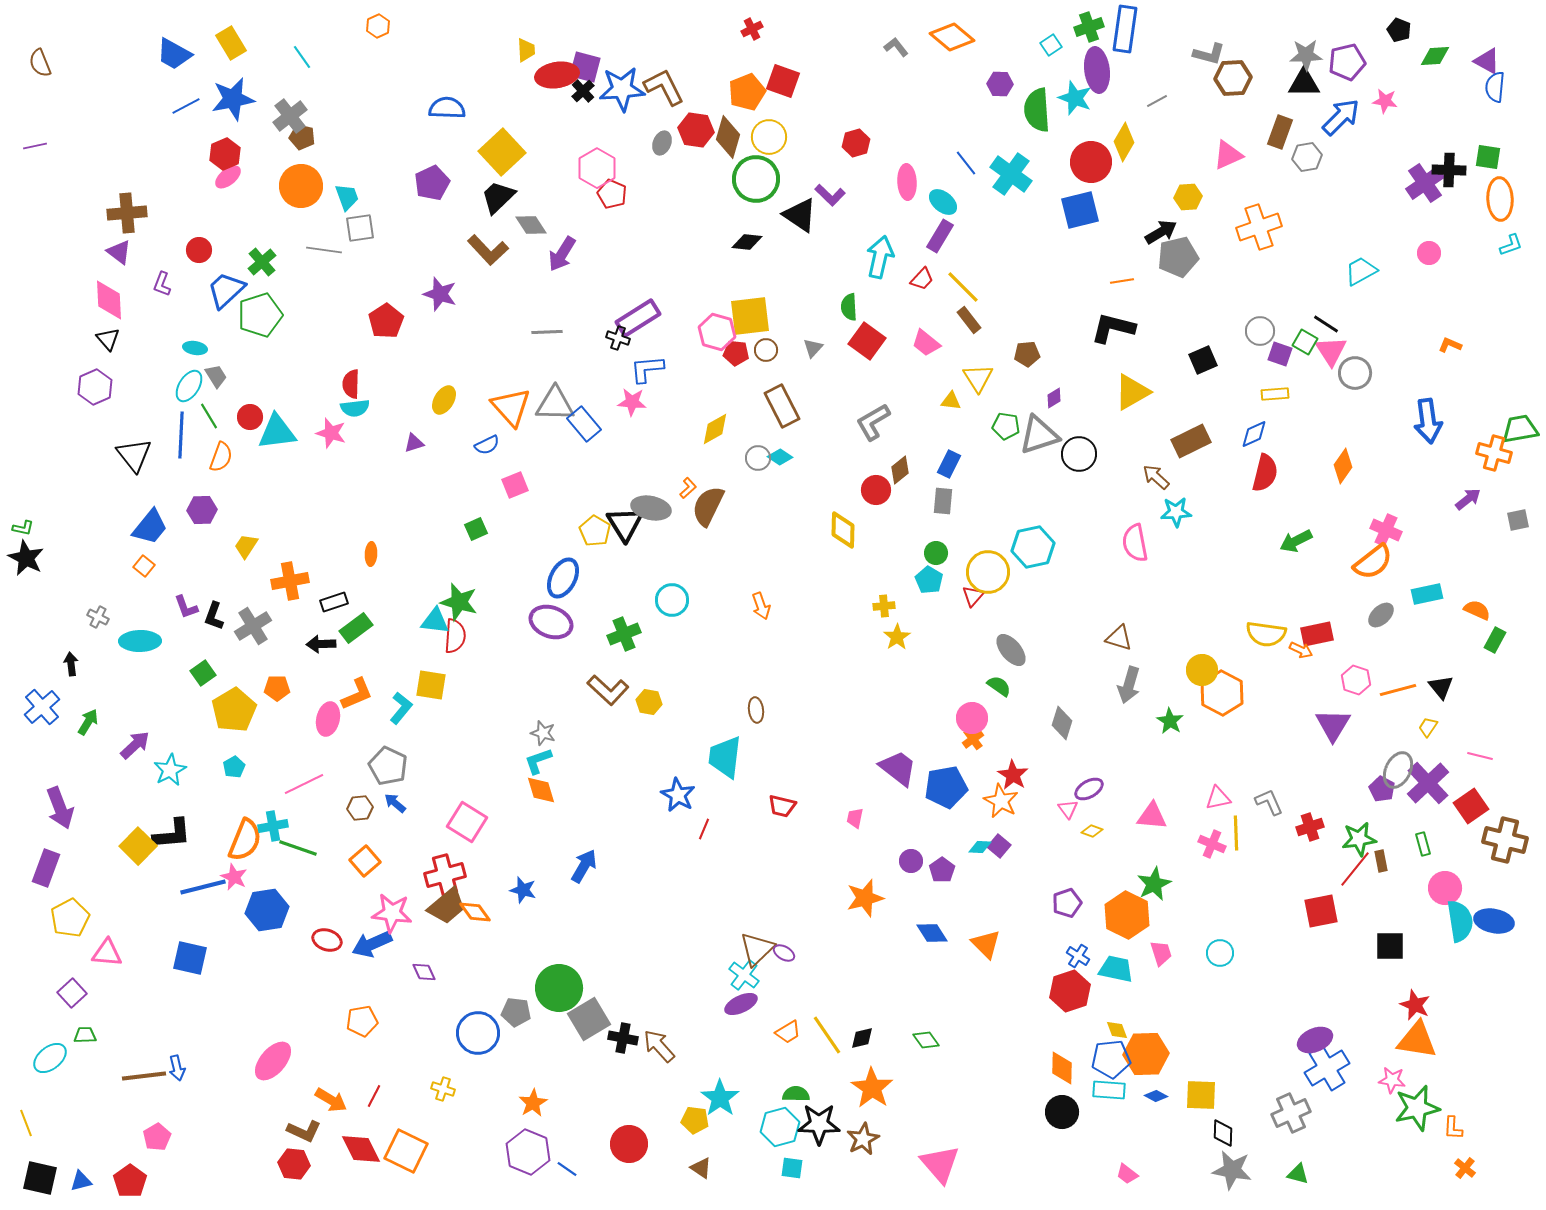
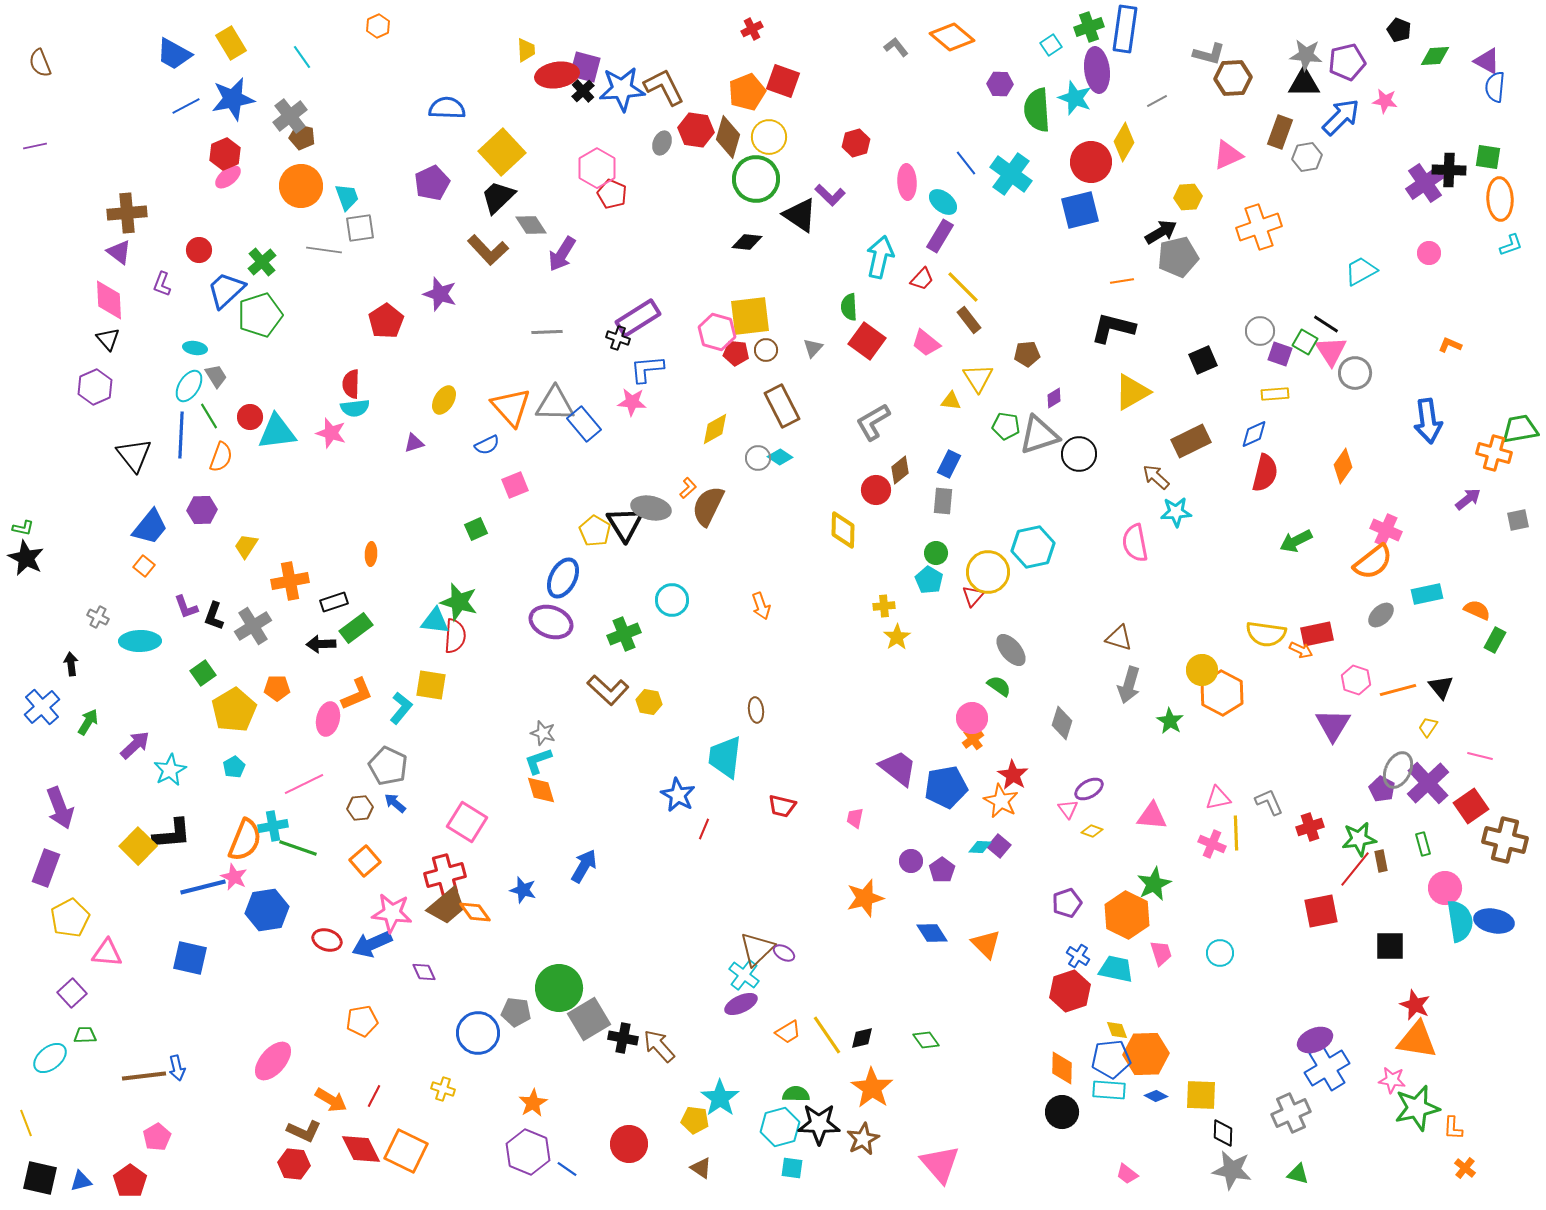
gray star at (1306, 55): rotated 8 degrees clockwise
